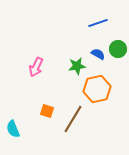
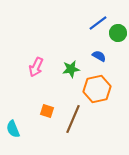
blue line: rotated 18 degrees counterclockwise
green circle: moved 16 px up
blue semicircle: moved 1 px right, 2 px down
green star: moved 6 px left, 3 px down
brown line: rotated 8 degrees counterclockwise
